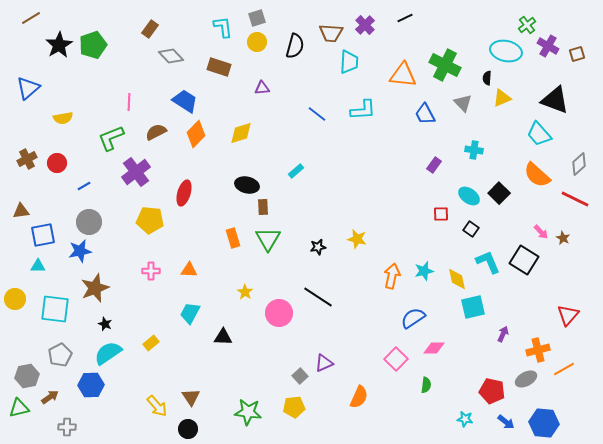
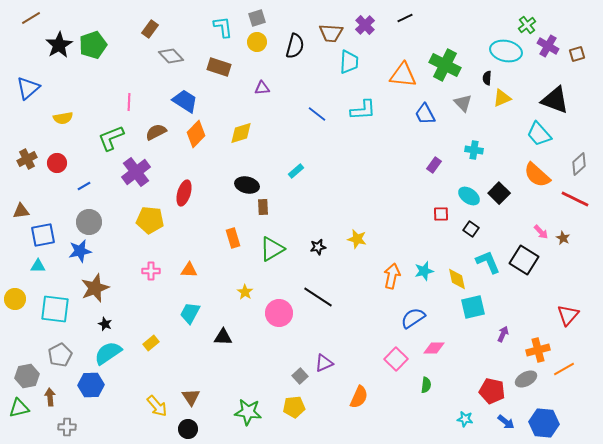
green triangle at (268, 239): moved 4 px right, 10 px down; rotated 28 degrees clockwise
brown arrow at (50, 397): rotated 60 degrees counterclockwise
